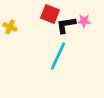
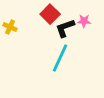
red square: rotated 24 degrees clockwise
black L-shape: moved 1 px left, 3 px down; rotated 10 degrees counterclockwise
cyan line: moved 2 px right, 2 px down
